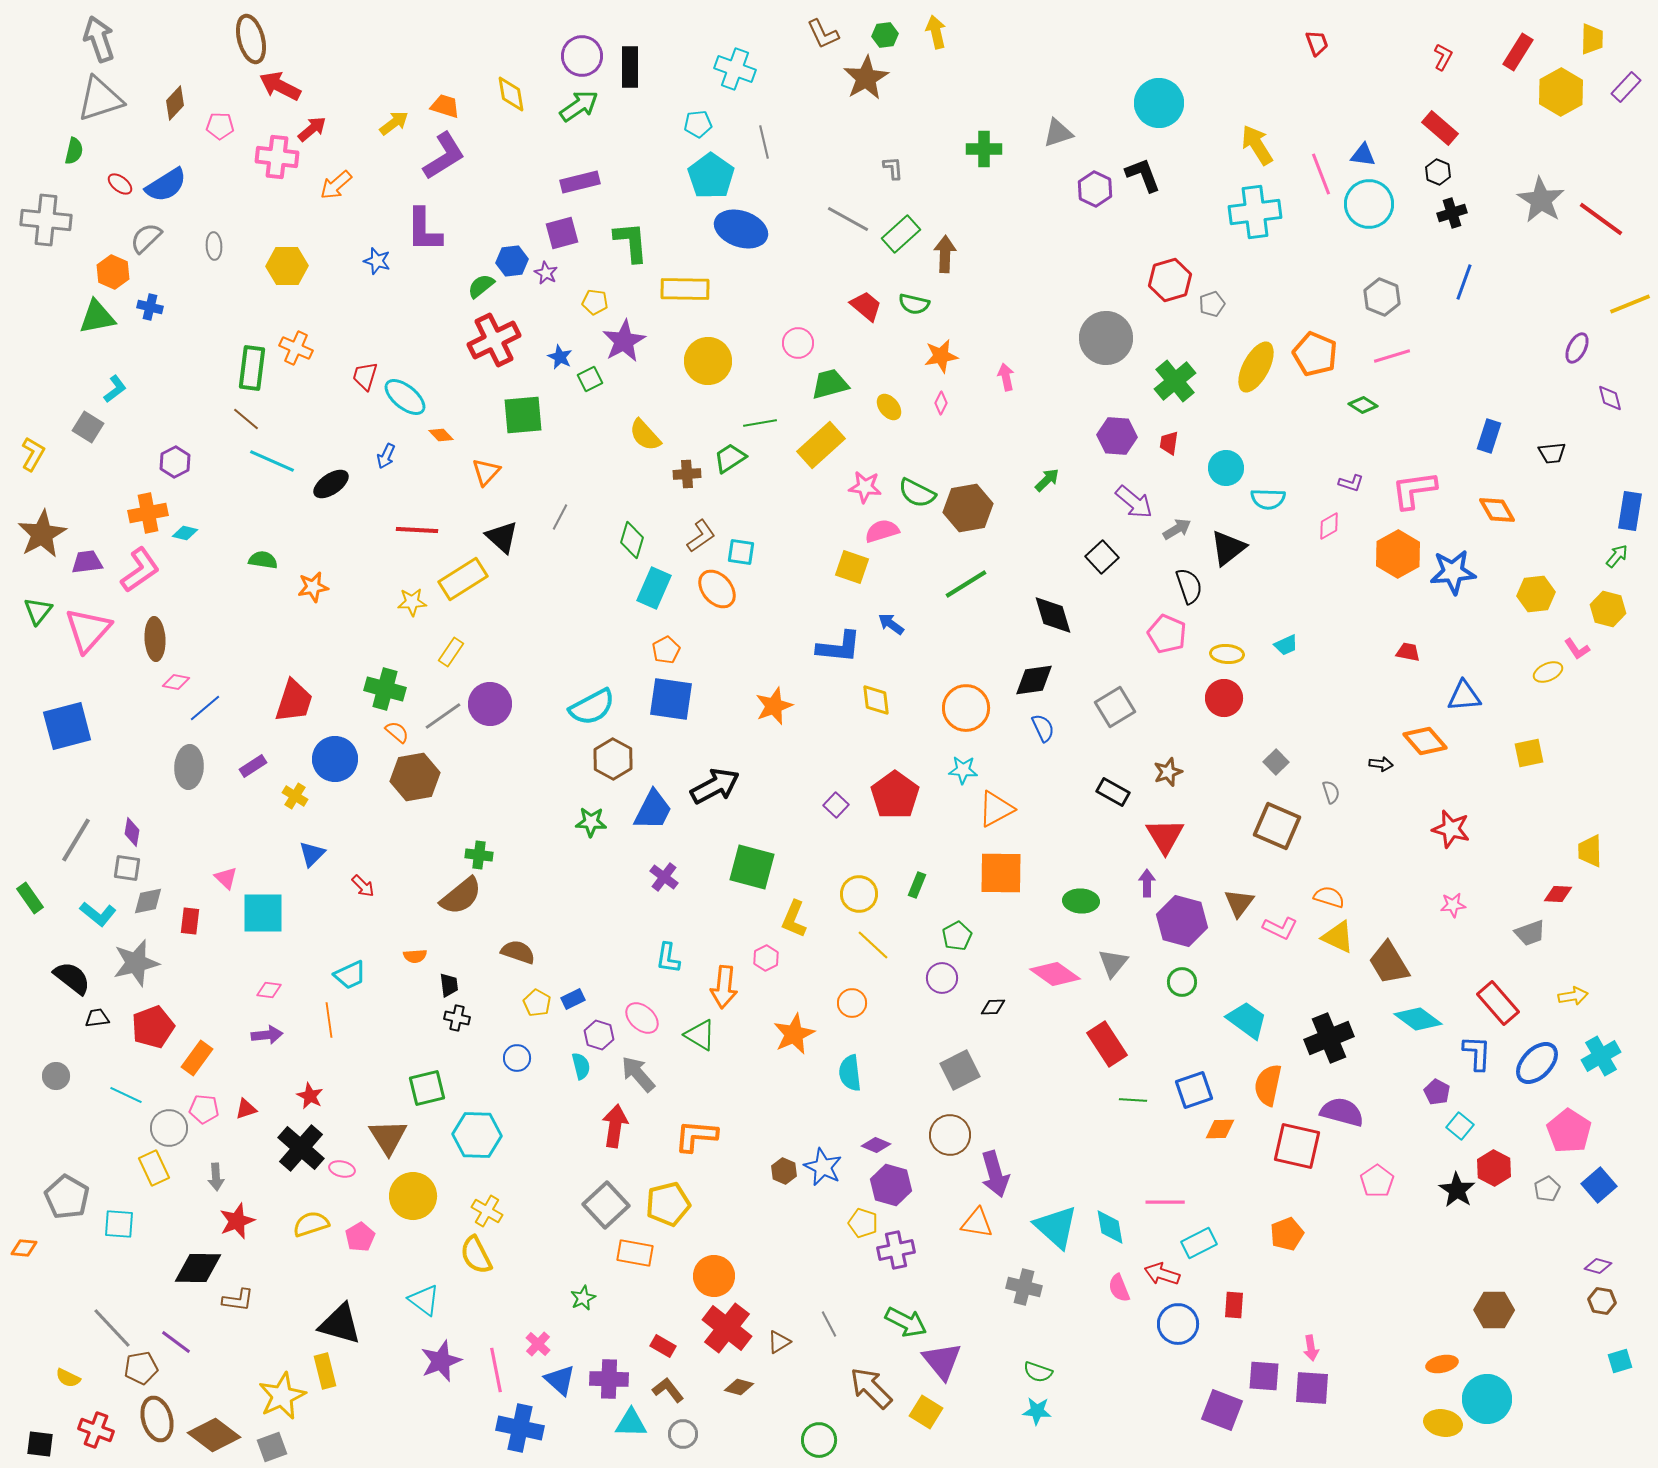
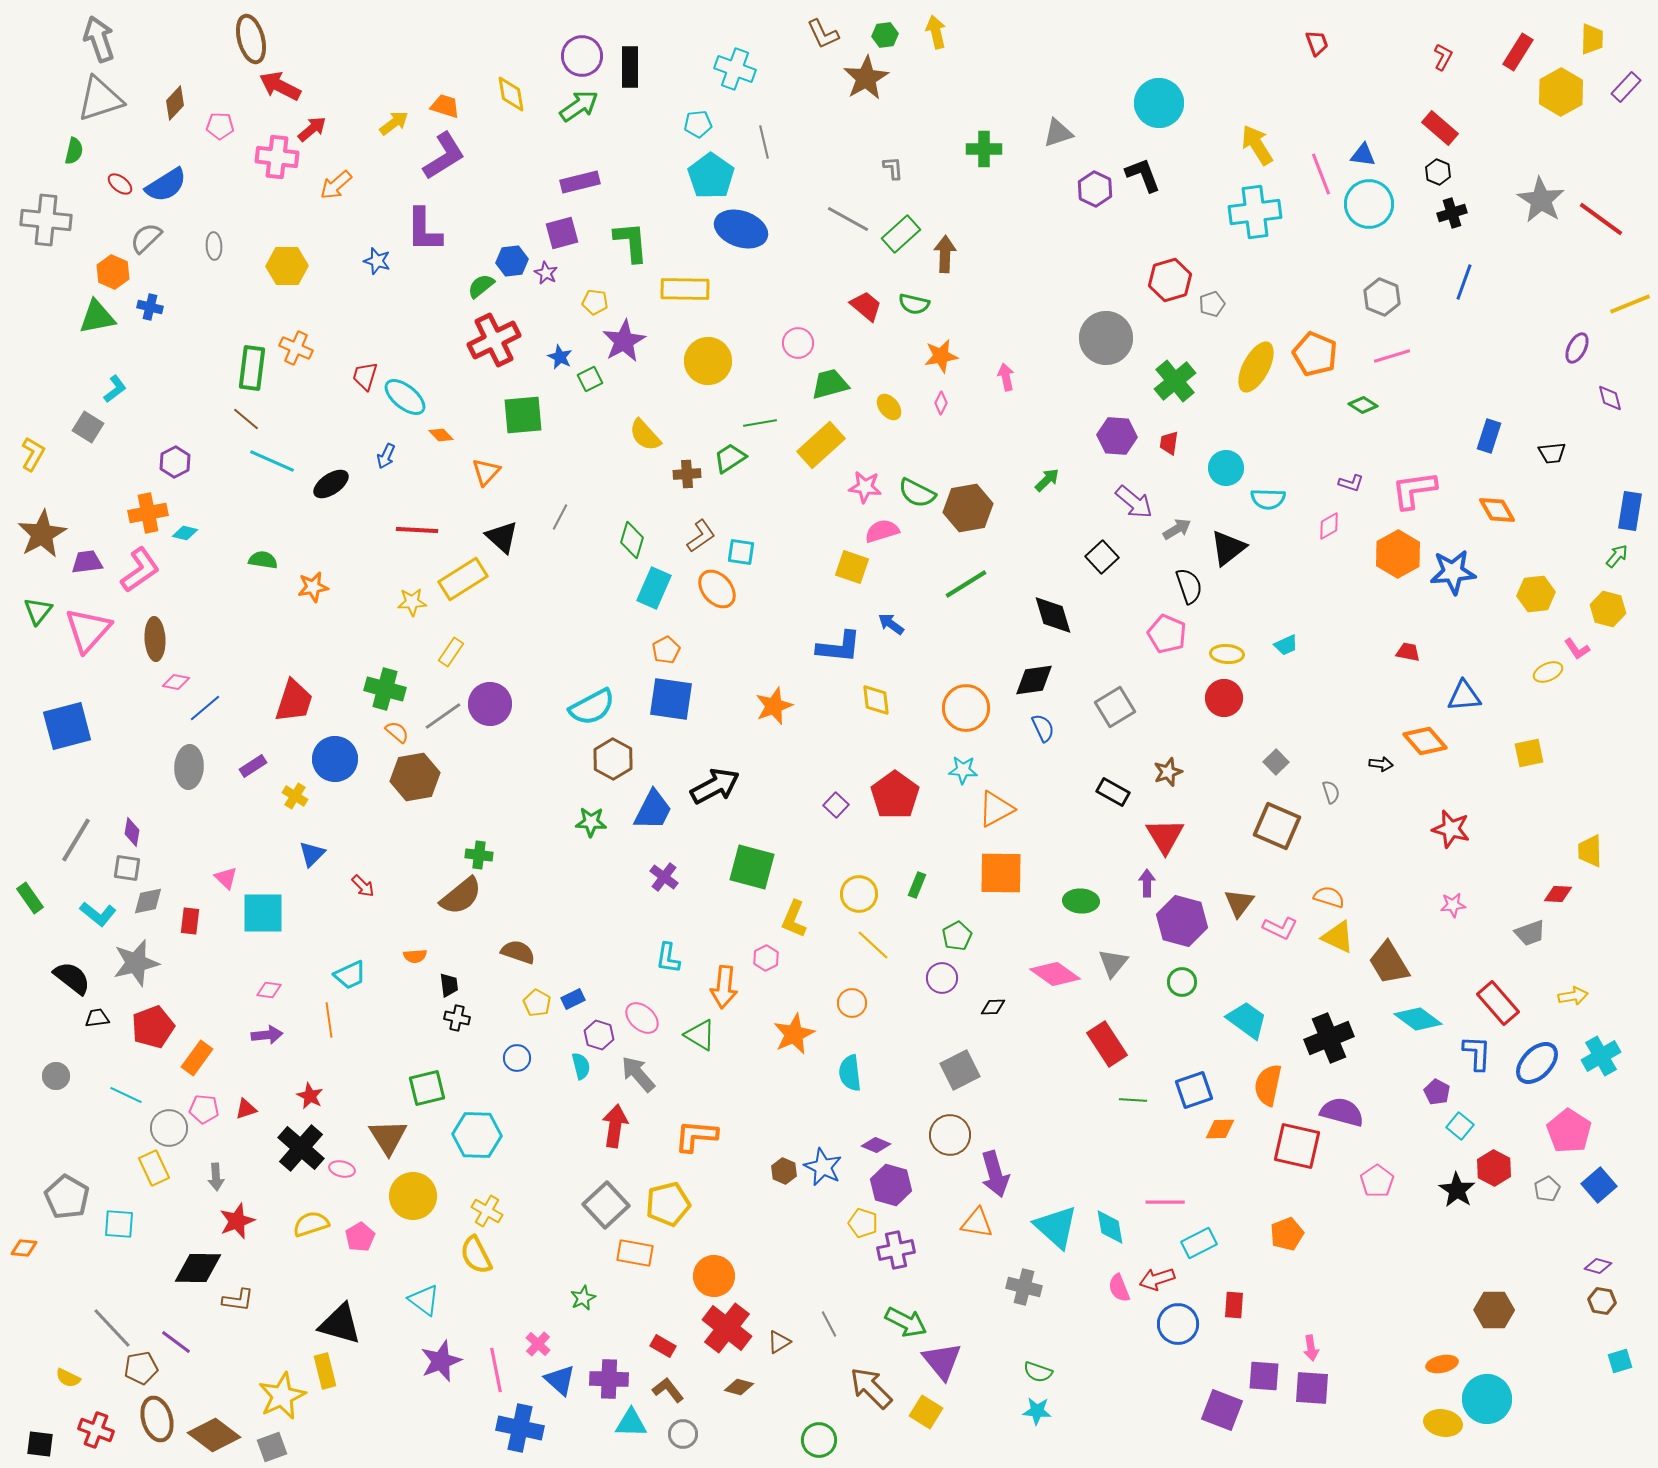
red arrow at (1162, 1274): moved 5 px left, 5 px down; rotated 36 degrees counterclockwise
